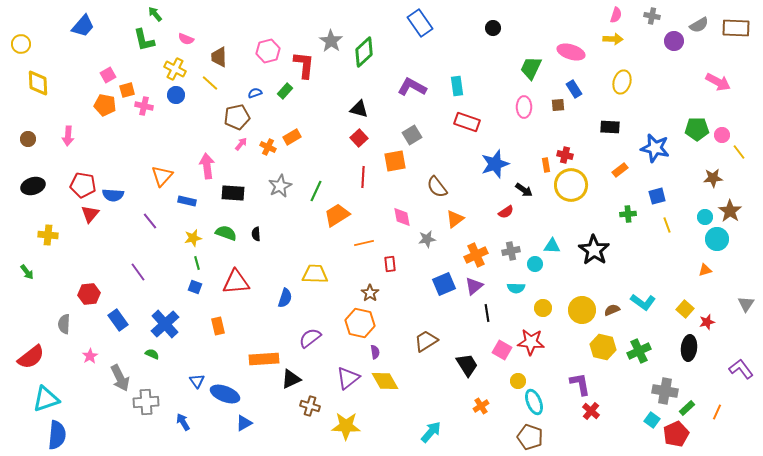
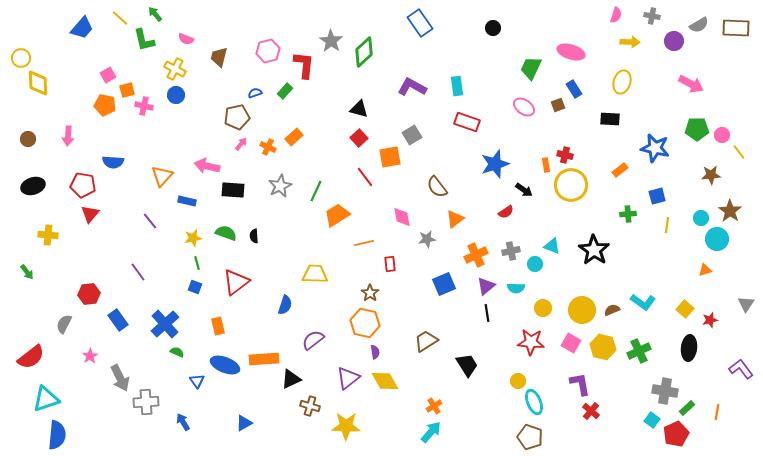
blue trapezoid at (83, 26): moved 1 px left, 2 px down
yellow arrow at (613, 39): moved 17 px right, 3 px down
yellow circle at (21, 44): moved 14 px down
brown trapezoid at (219, 57): rotated 15 degrees clockwise
pink arrow at (718, 82): moved 27 px left, 2 px down
yellow line at (210, 83): moved 90 px left, 65 px up
brown square at (558, 105): rotated 16 degrees counterclockwise
pink ellipse at (524, 107): rotated 55 degrees counterclockwise
black rectangle at (610, 127): moved 8 px up
orange rectangle at (292, 137): moved 2 px right; rotated 12 degrees counterclockwise
orange square at (395, 161): moved 5 px left, 4 px up
pink arrow at (207, 166): rotated 70 degrees counterclockwise
red line at (363, 177): moved 2 px right; rotated 40 degrees counterclockwise
brown star at (713, 178): moved 2 px left, 3 px up
black rectangle at (233, 193): moved 3 px up
blue semicircle at (113, 195): moved 33 px up
cyan circle at (705, 217): moved 4 px left, 1 px down
yellow line at (667, 225): rotated 28 degrees clockwise
black semicircle at (256, 234): moved 2 px left, 2 px down
cyan triangle at (552, 246): rotated 18 degrees clockwise
red triangle at (236, 282): rotated 32 degrees counterclockwise
purple triangle at (474, 286): moved 12 px right
blue semicircle at (285, 298): moved 7 px down
red star at (707, 322): moved 3 px right, 2 px up
orange hexagon at (360, 323): moved 5 px right
gray semicircle at (64, 324): rotated 24 degrees clockwise
purple semicircle at (310, 338): moved 3 px right, 2 px down
pink square at (502, 350): moved 69 px right, 7 px up
green semicircle at (152, 354): moved 25 px right, 2 px up
blue ellipse at (225, 394): moved 29 px up
orange cross at (481, 406): moved 47 px left
orange line at (717, 412): rotated 14 degrees counterclockwise
